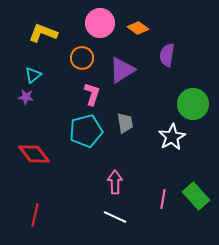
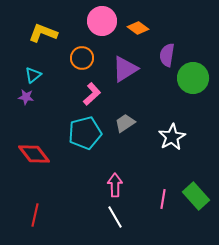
pink circle: moved 2 px right, 2 px up
purple triangle: moved 3 px right, 1 px up
pink L-shape: rotated 30 degrees clockwise
green circle: moved 26 px up
gray trapezoid: rotated 115 degrees counterclockwise
cyan pentagon: moved 1 px left, 2 px down
pink arrow: moved 3 px down
white line: rotated 35 degrees clockwise
